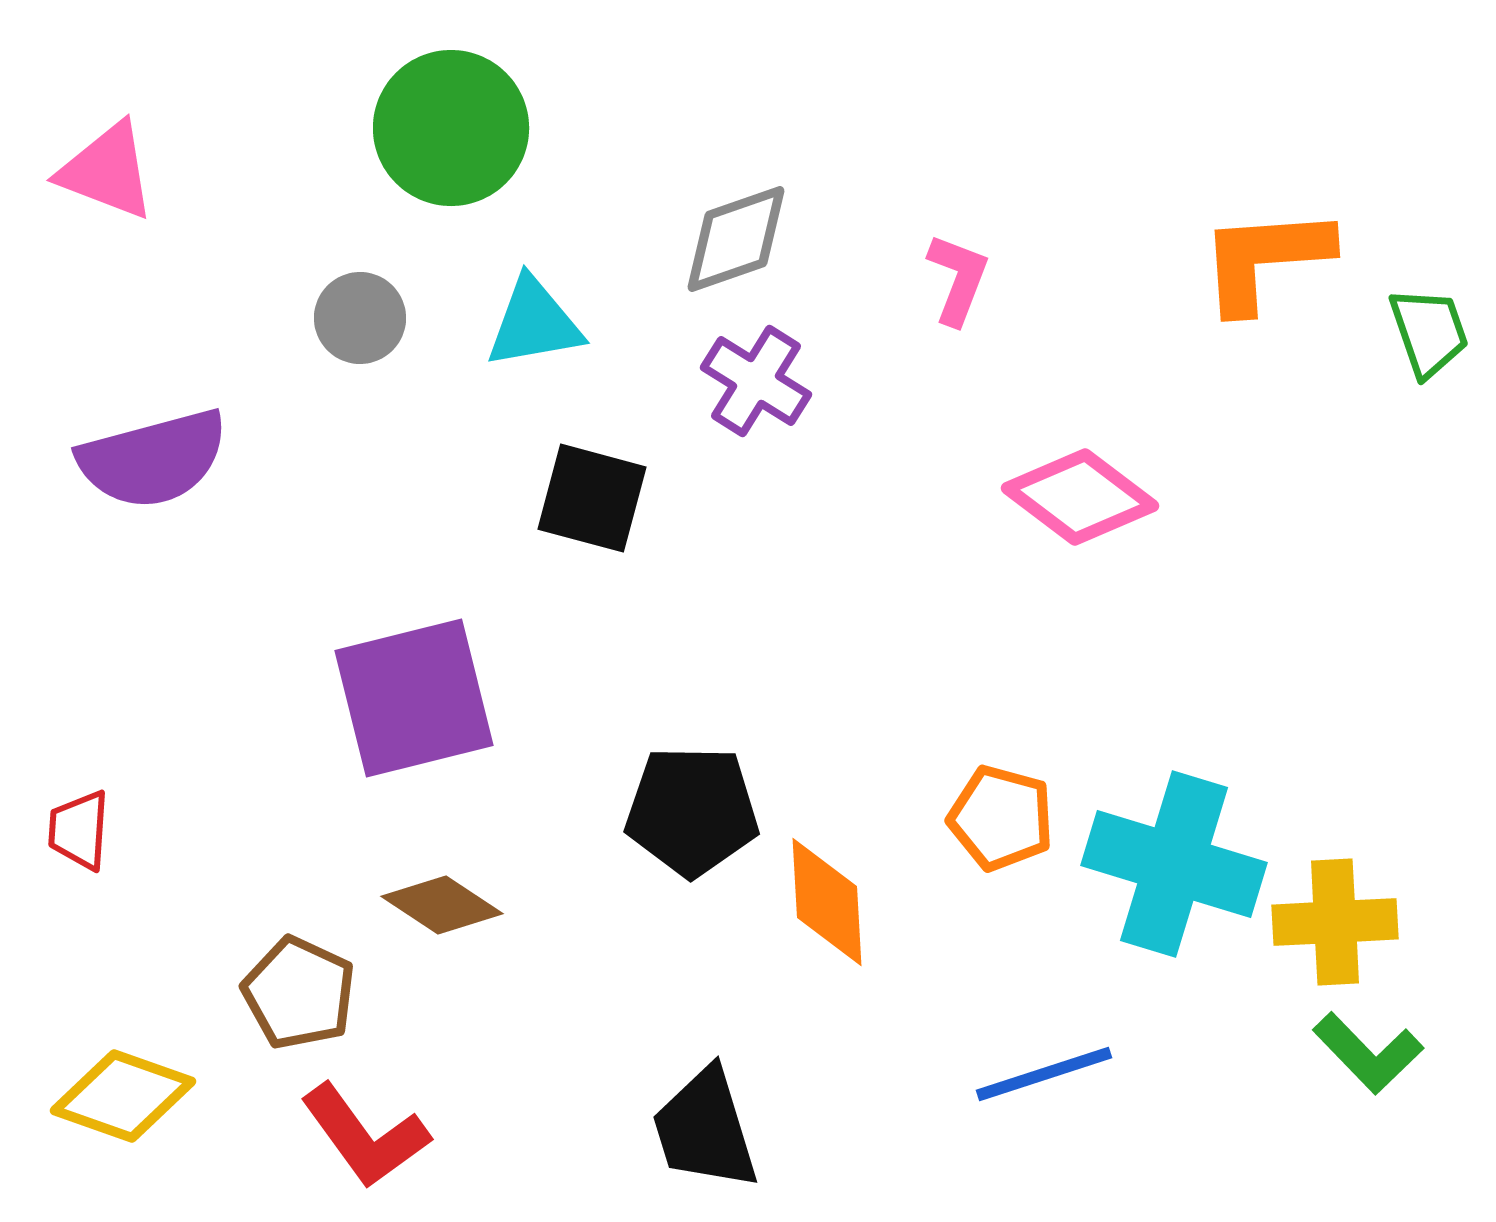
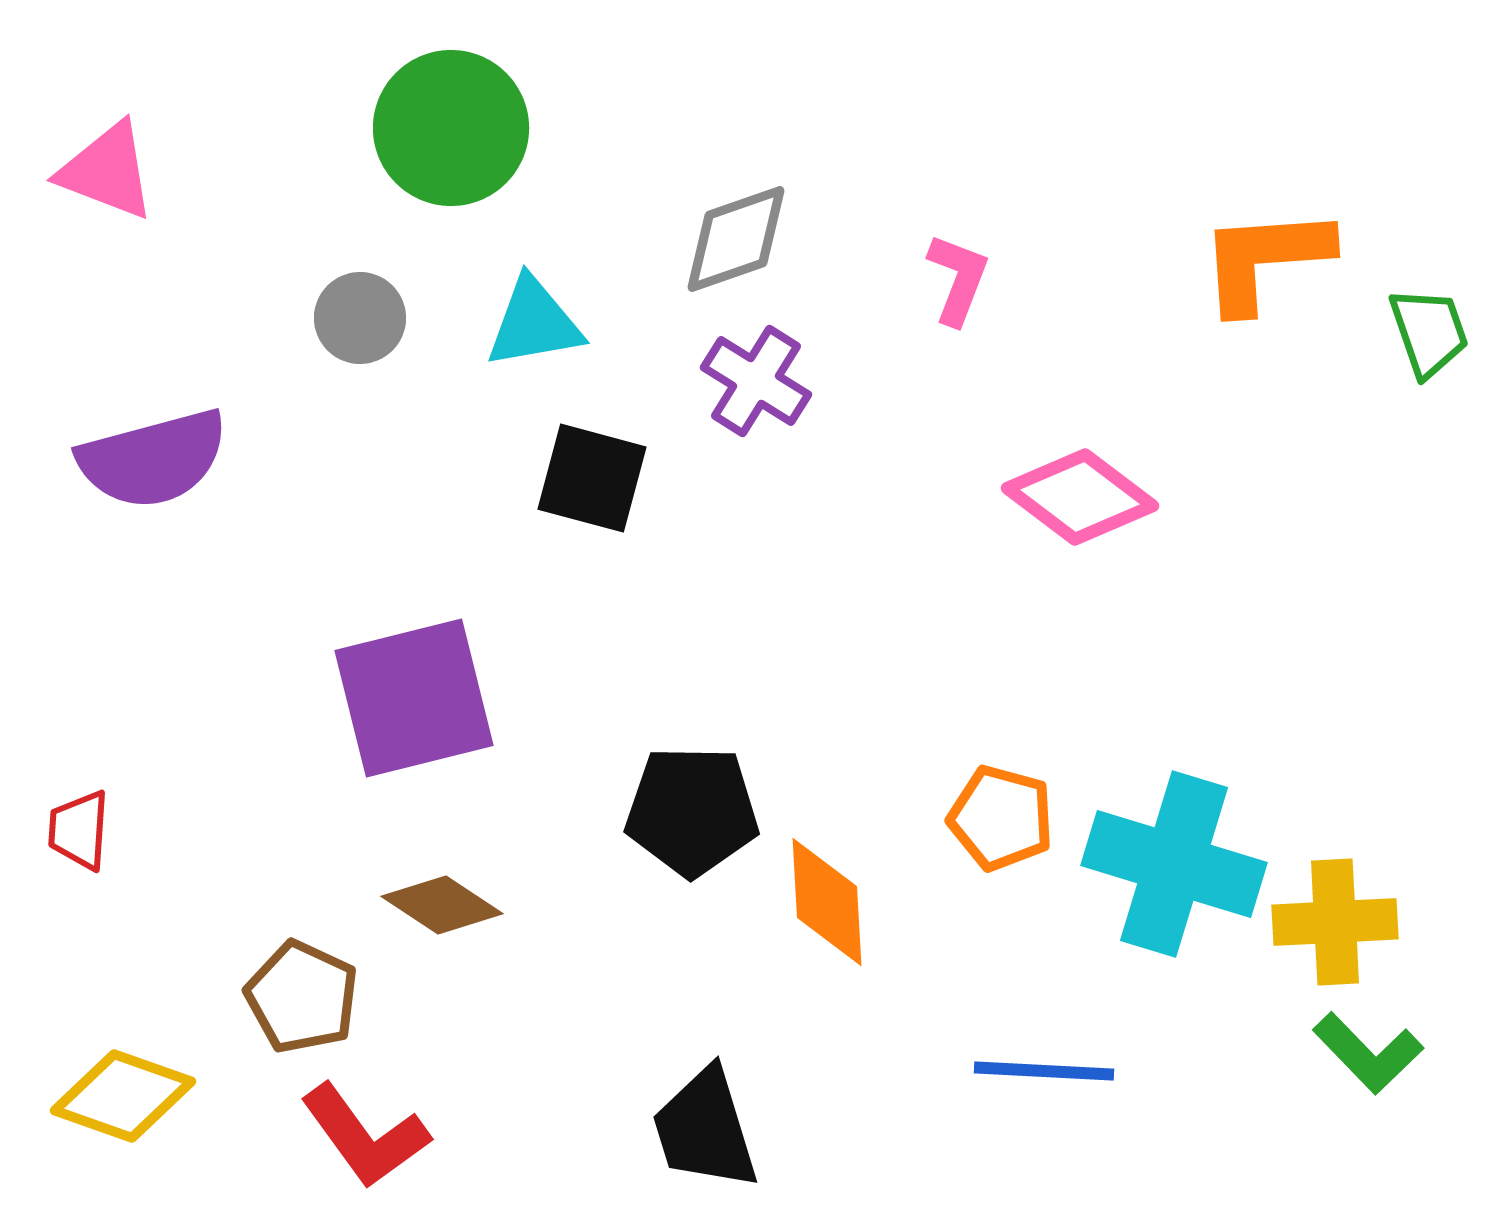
black square: moved 20 px up
brown pentagon: moved 3 px right, 4 px down
blue line: moved 3 px up; rotated 21 degrees clockwise
